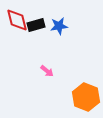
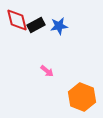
black rectangle: rotated 12 degrees counterclockwise
orange hexagon: moved 4 px left
